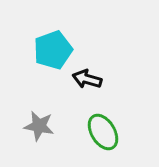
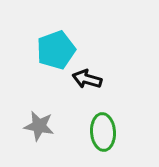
cyan pentagon: moved 3 px right
green ellipse: rotated 27 degrees clockwise
